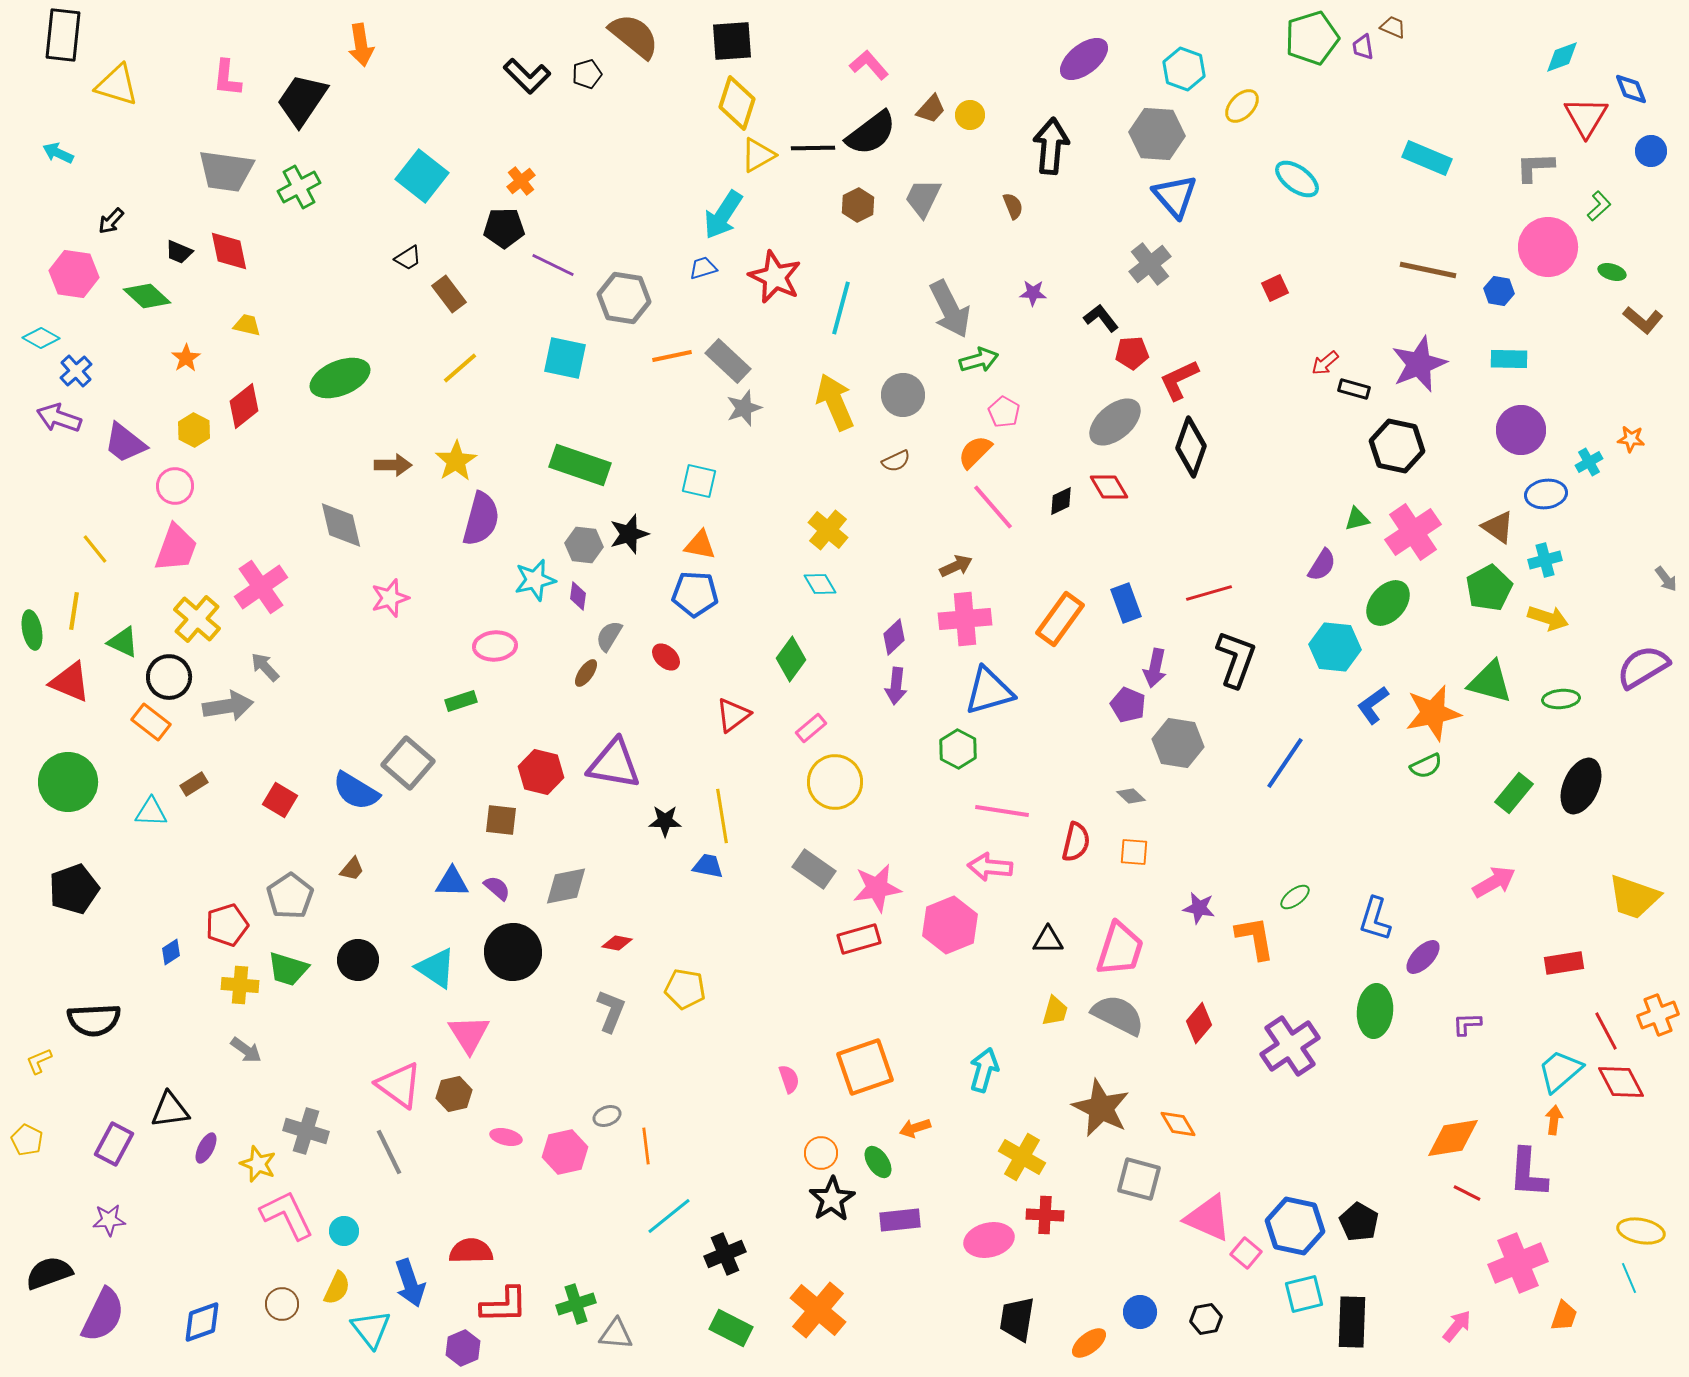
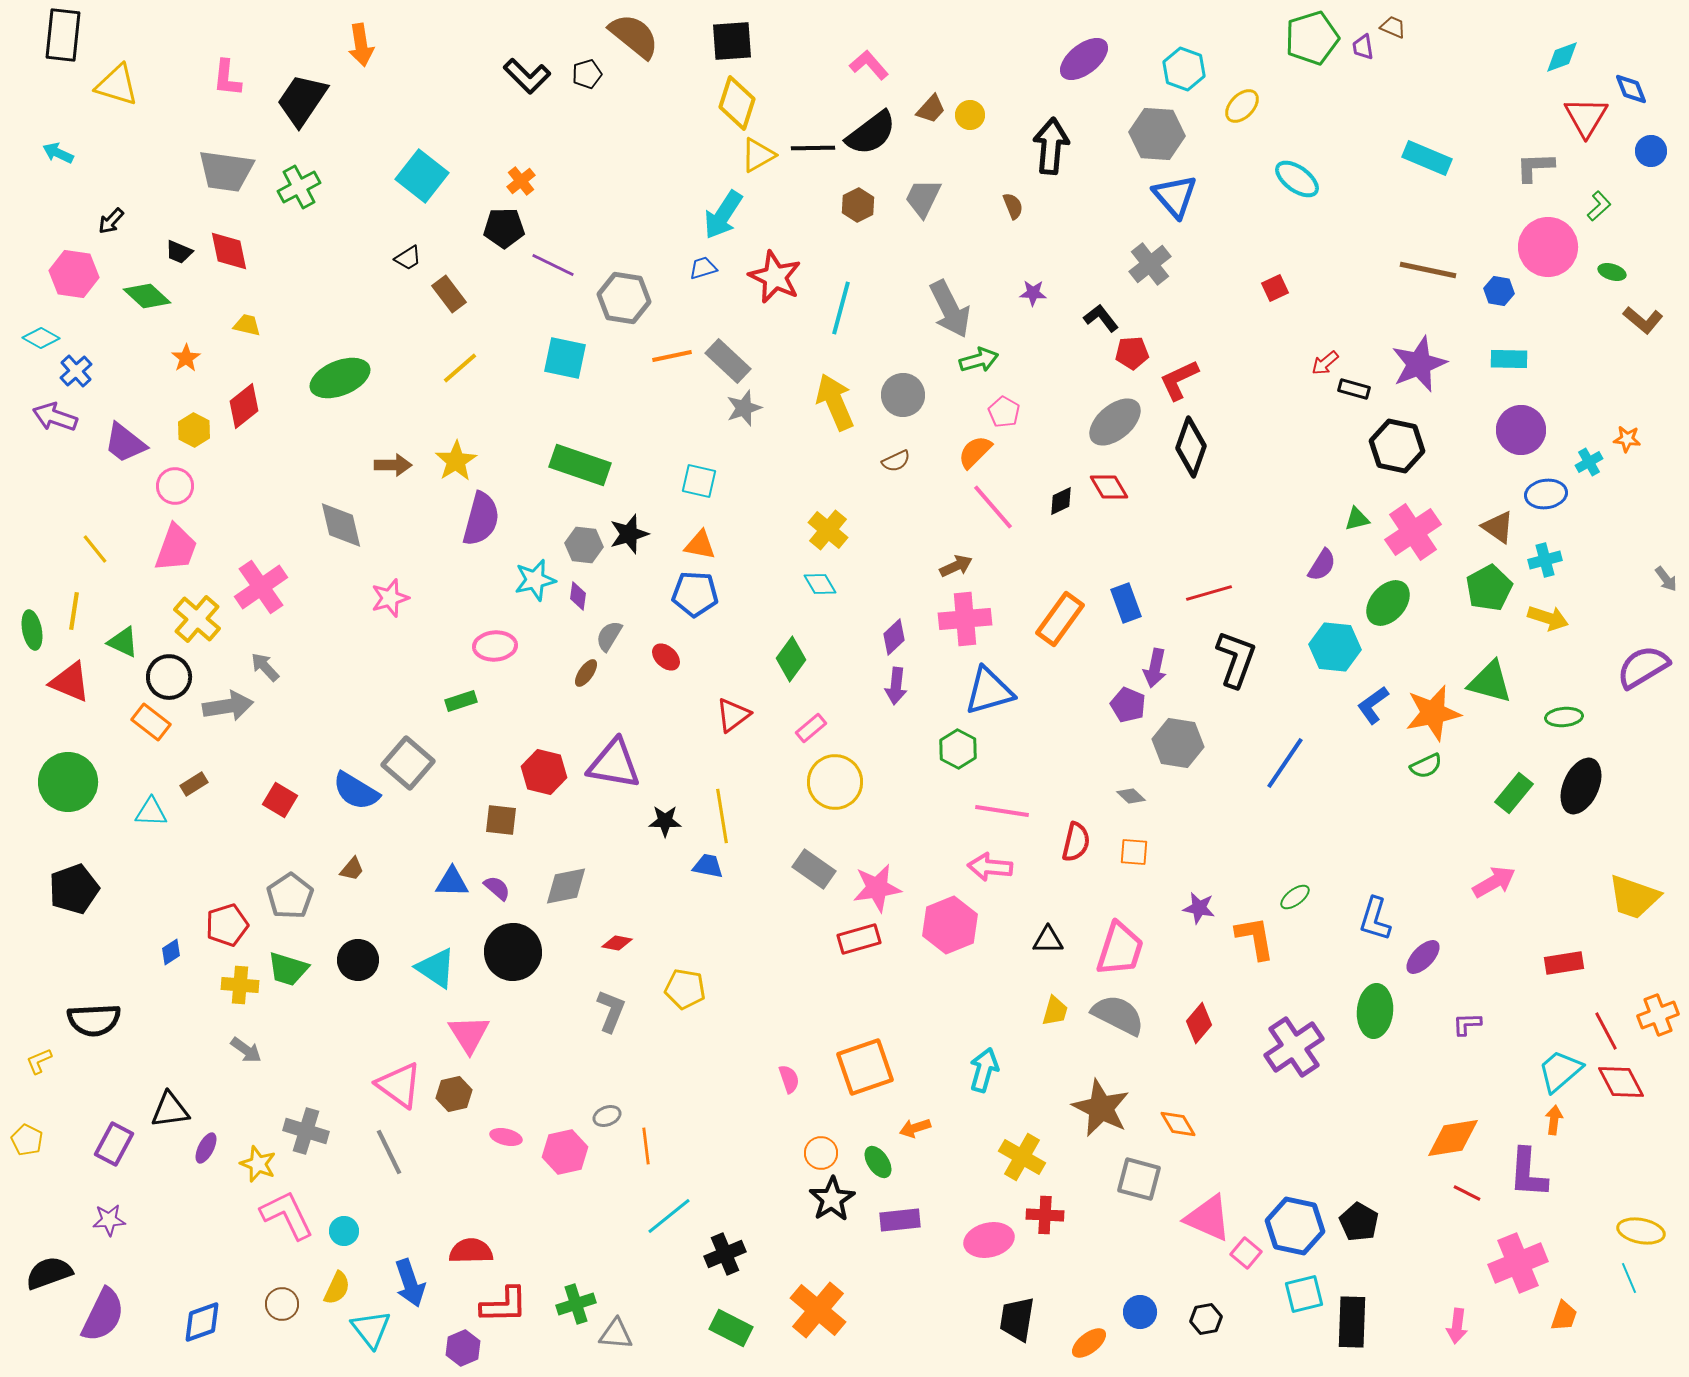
purple arrow at (59, 418): moved 4 px left, 1 px up
orange star at (1631, 439): moved 4 px left
green ellipse at (1561, 699): moved 3 px right, 18 px down
red hexagon at (541, 772): moved 3 px right
purple cross at (1290, 1046): moved 4 px right, 1 px down
pink arrow at (1457, 1326): rotated 148 degrees clockwise
